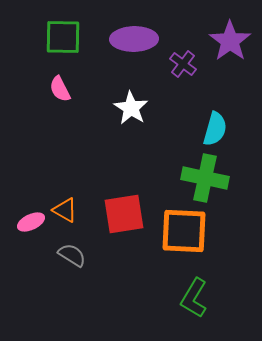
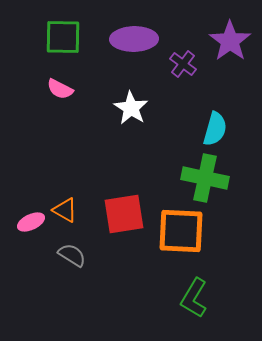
pink semicircle: rotated 36 degrees counterclockwise
orange square: moved 3 px left
